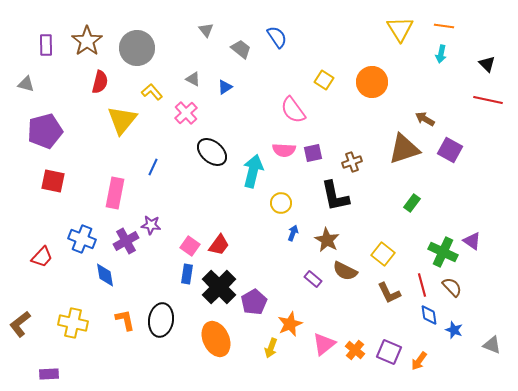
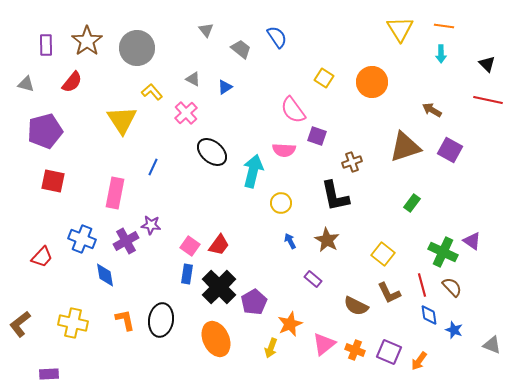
cyan arrow at (441, 54): rotated 12 degrees counterclockwise
yellow square at (324, 80): moved 2 px up
red semicircle at (100, 82): moved 28 px left; rotated 25 degrees clockwise
brown arrow at (425, 119): moved 7 px right, 9 px up
yellow triangle at (122, 120): rotated 12 degrees counterclockwise
brown triangle at (404, 149): moved 1 px right, 2 px up
purple square at (313, 153): moved 4 px right, 17 px up; rotated 30 degrees clockwise
blue arrow at (293, 233): moved 3 px left, 8 px down; rotated 49 degrees counterclockwise
brown semicircle at (345, 271): moved 11 px right, 35 px down
orange cross at (355, 350): rotated 18 degrees counterclockwise
